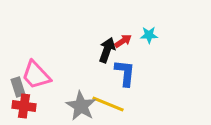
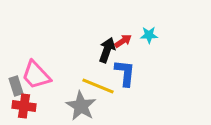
gray rectangle: moved 2 px left, 1 px up
yellow line: moved 10 px left, 18 px up
